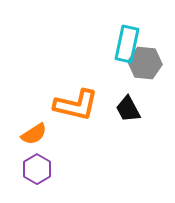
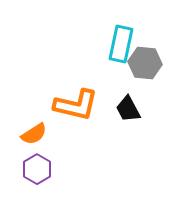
cyan rectangle: moved 6 px left
